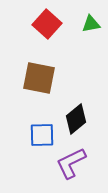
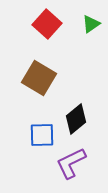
green triangle: rotated 24 degrees counterclockwise
brown square: rotated 20 degrees clockwise
